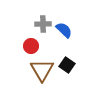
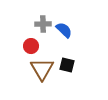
black square: rotated 21 degrees counterclockwise
brown triangle: moved 1 px up
